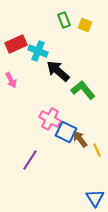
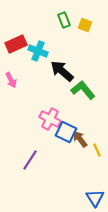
black arrow: moved 4 px right
